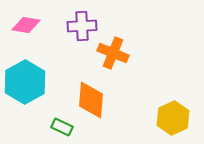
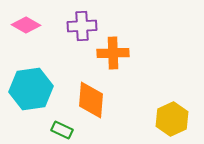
pink diamond: rotated 20 degrees clockwise
orange cross: rotated 24 degrees counterclockwise
cyan hexagon: moved 6 px right, 7 px down; rotated 21 degrees clockwise
yellow hexagon: moved 1 px left, 1 px down
green rectangle: moved 3 px down
